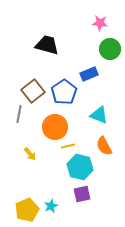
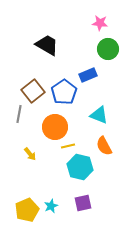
black trapezoid: rotated 15 degrees clockwise
green circle: moved 2 px left
blue rectangle: moved 1 px left, 1 px down
purple square: moved 1 px right, 9 px down
